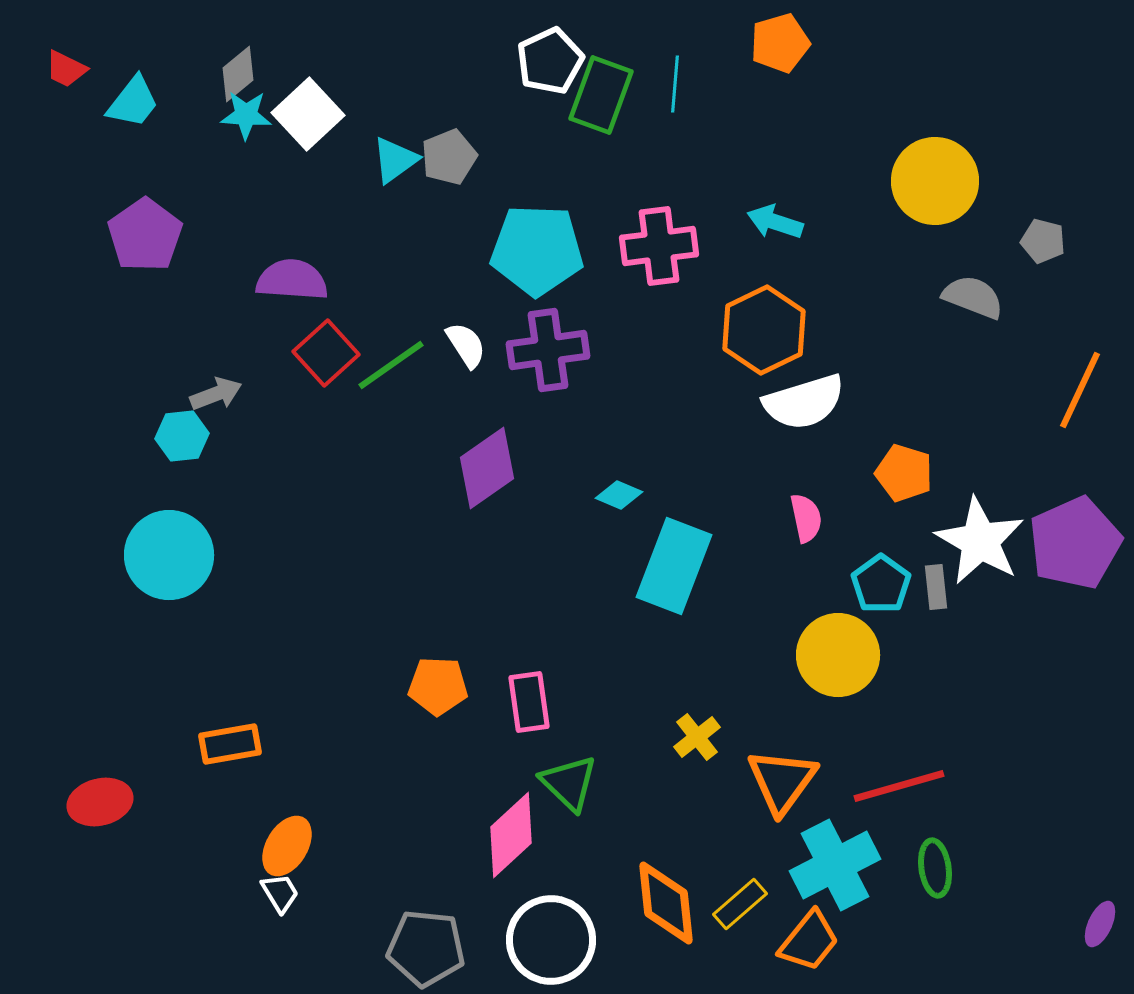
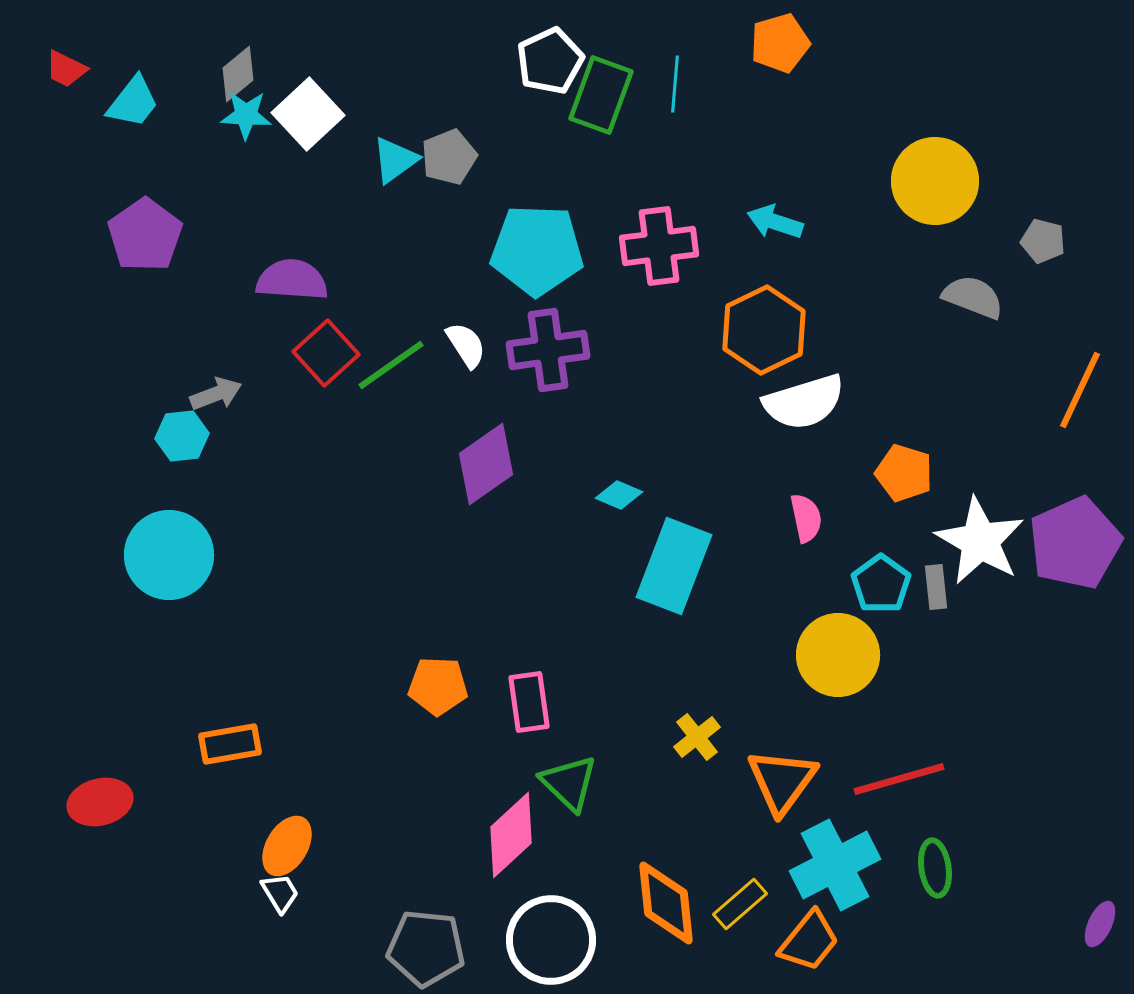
purple diamond at (487, 468): moved 1 px left, 4 px up
red line at (899, 786): moved 7 px up
